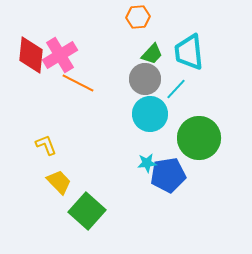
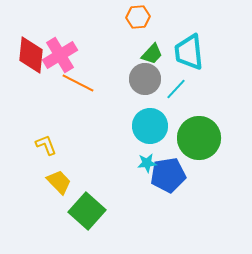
cyan circle: moved 12 px down
